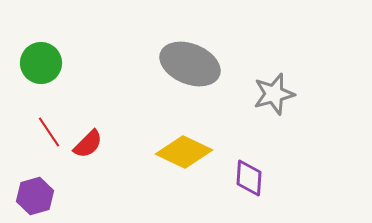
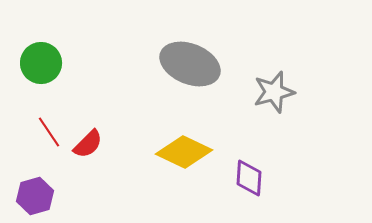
gray star: moved 2 px up
